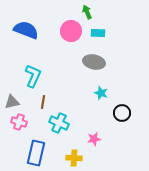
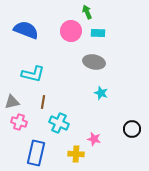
cyan L-shape: moved 2 px up; rotated 80 degrees clockwise
black circle: moved 10 px right, 16 px down
pink star: rotated 24 degrees clockwise
yellow cross: moved 2 px right, 4 px up
